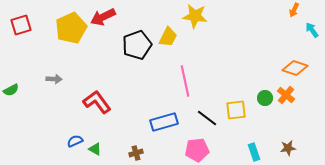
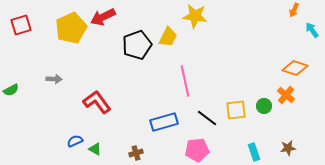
green circle: moved 1 px left, 8 px down
